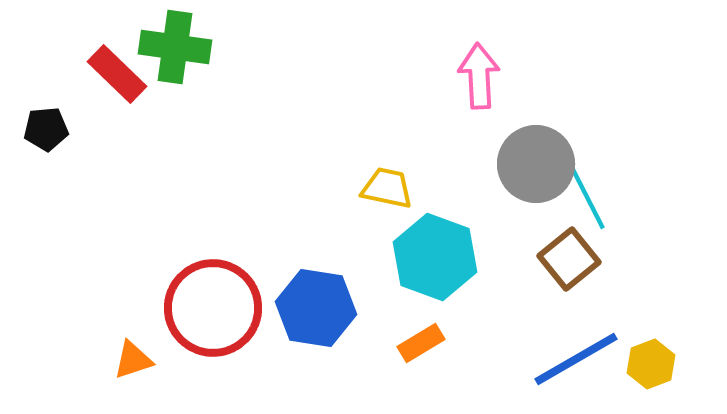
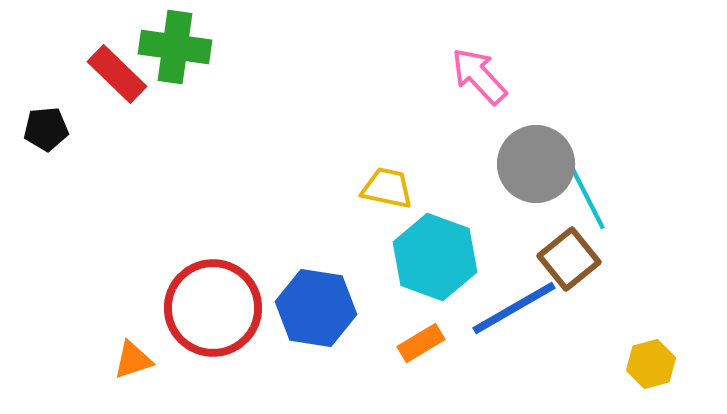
pink arrow: rotated 40 degrees counterclockwise
blue line: moved 62 px left, 51 px up
yellow hexagon: rotated 6 degrees clockwise
